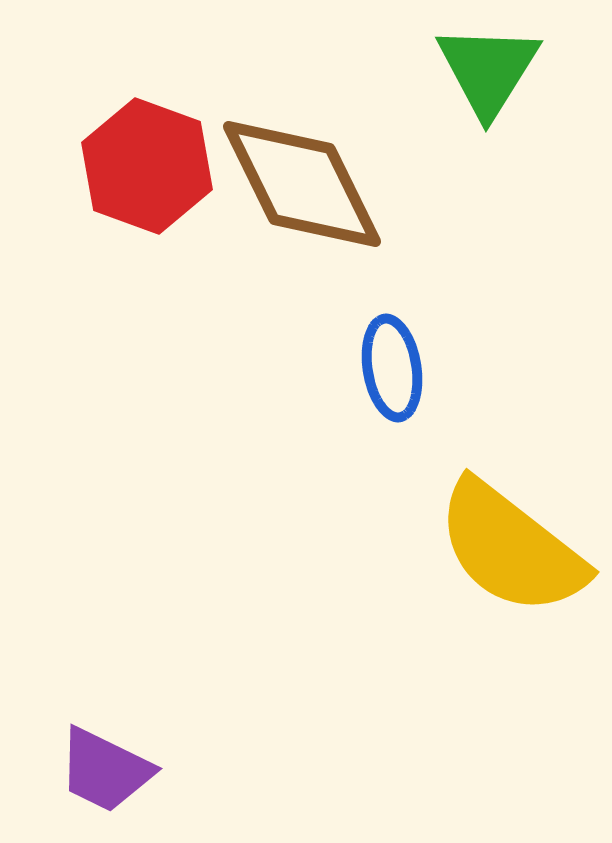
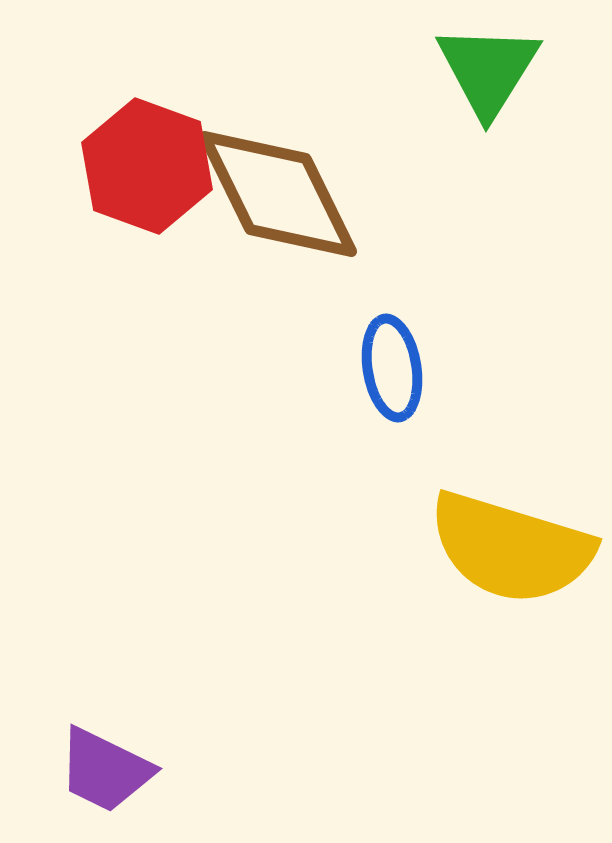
brown diamond: moved 24 px left, 10 px down
yellow semicircle: rotated 21 degrees counterclockwise
